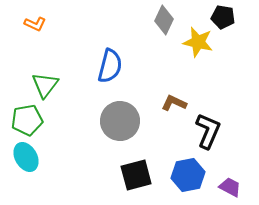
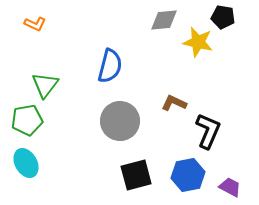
gray diamond: rotated 60 degrees clockwise
cyan ellipse: moved 6 px down
